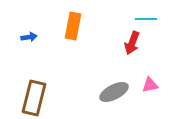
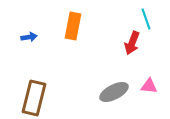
cyan line: rotated 70 degrees clockwise
pink triangle: moved 1 px left, 1 px down; rotated 18 degrees clockwise
